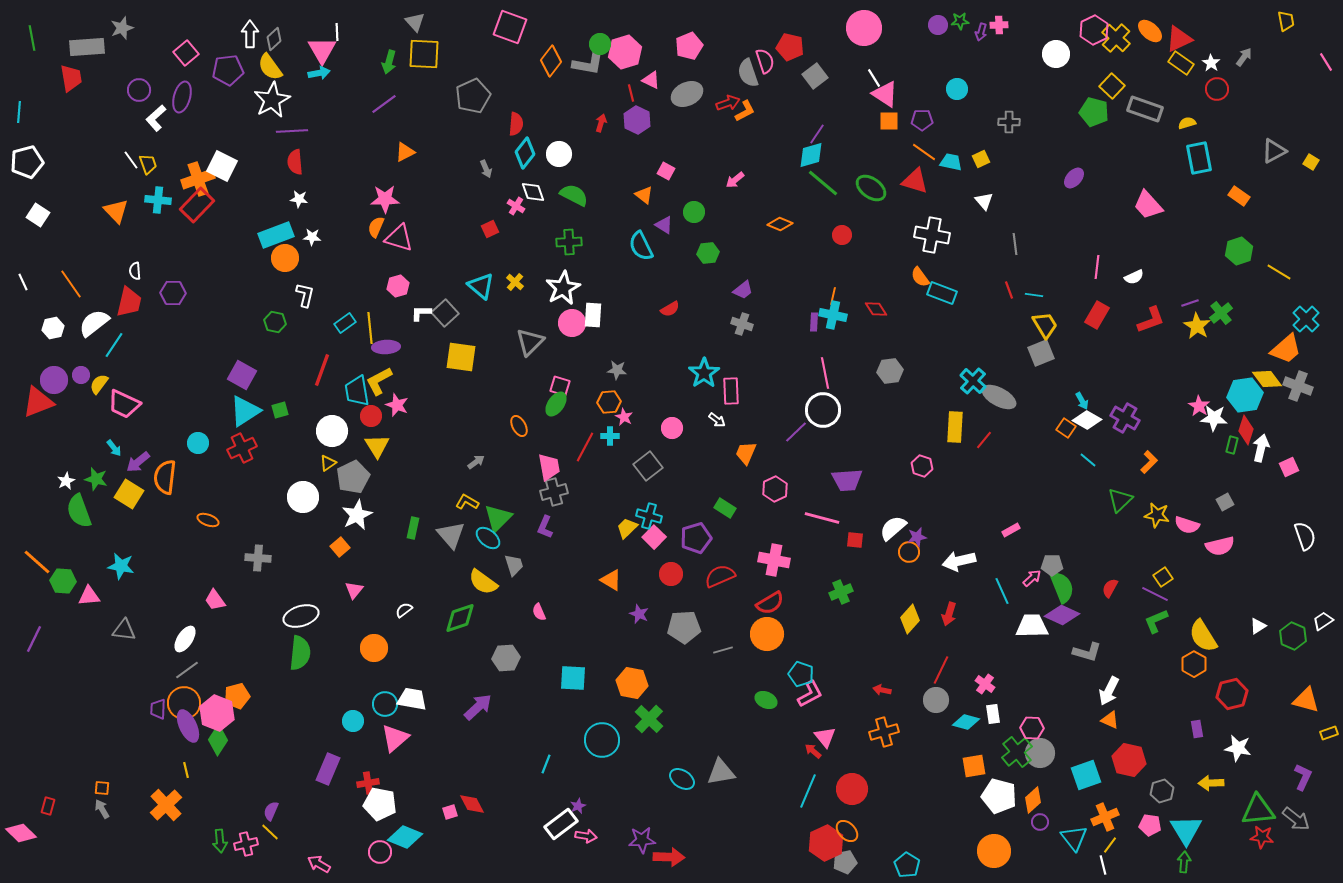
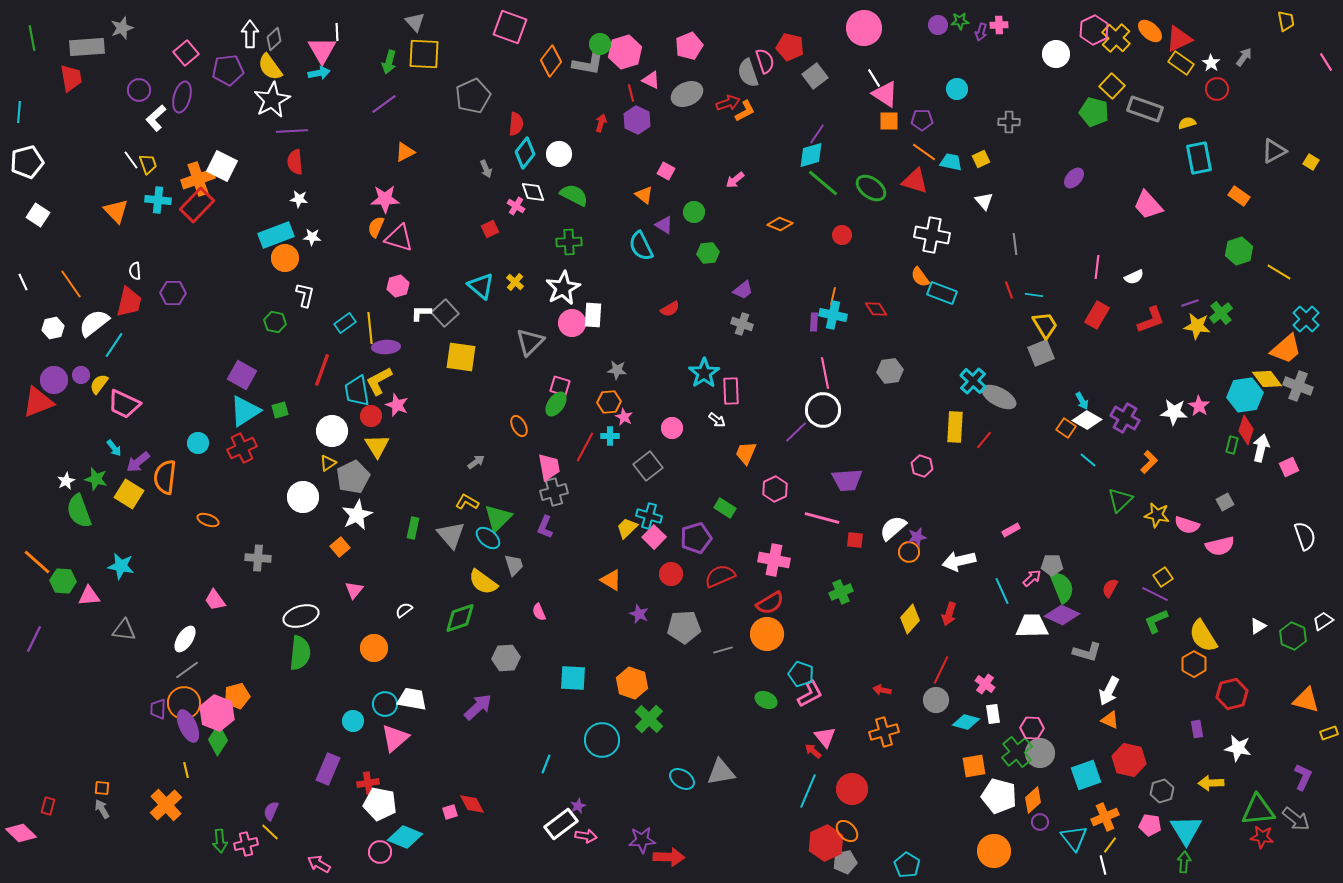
yellow star at (1197, 326): rotated 24 degrees counterclockwise
white star at (1214, 418): moved 40 px left, 6 px up
orange hexagon at (632, 683): rotated 8 degrees clockwise
